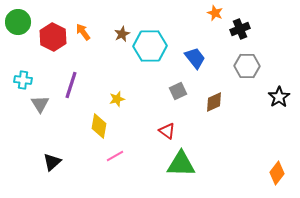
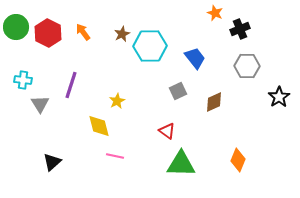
green circle: moved 2 px left, 5 px down
red hexagon: moved 5 px left, 4 px up
yellow star: moved 2 px down; rotated 14 degrees counterclockwise
yellow diamond: rotated 25 degrees counterclockwise
pink line: rotated 42 degrees clockwise
orange diamond: moved 39 px left, 13 px up; rotated 15 degrees counterclockwise
